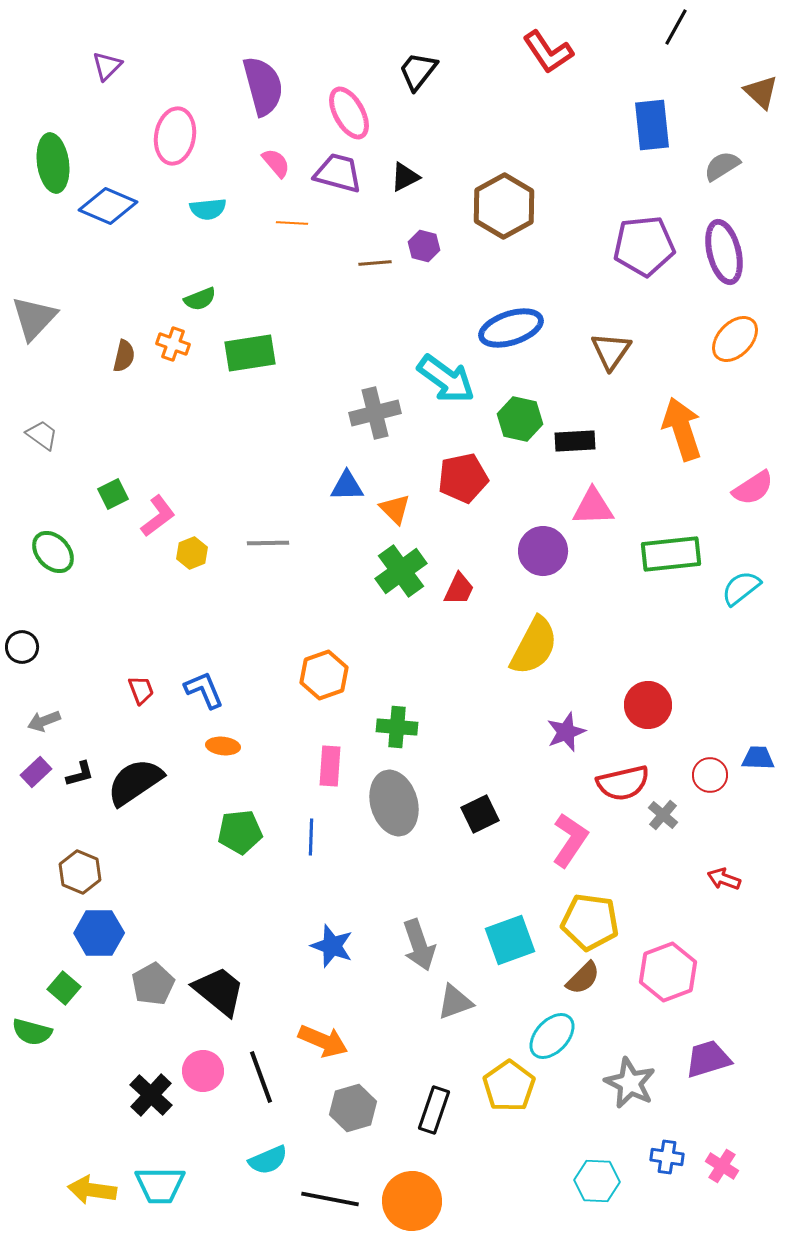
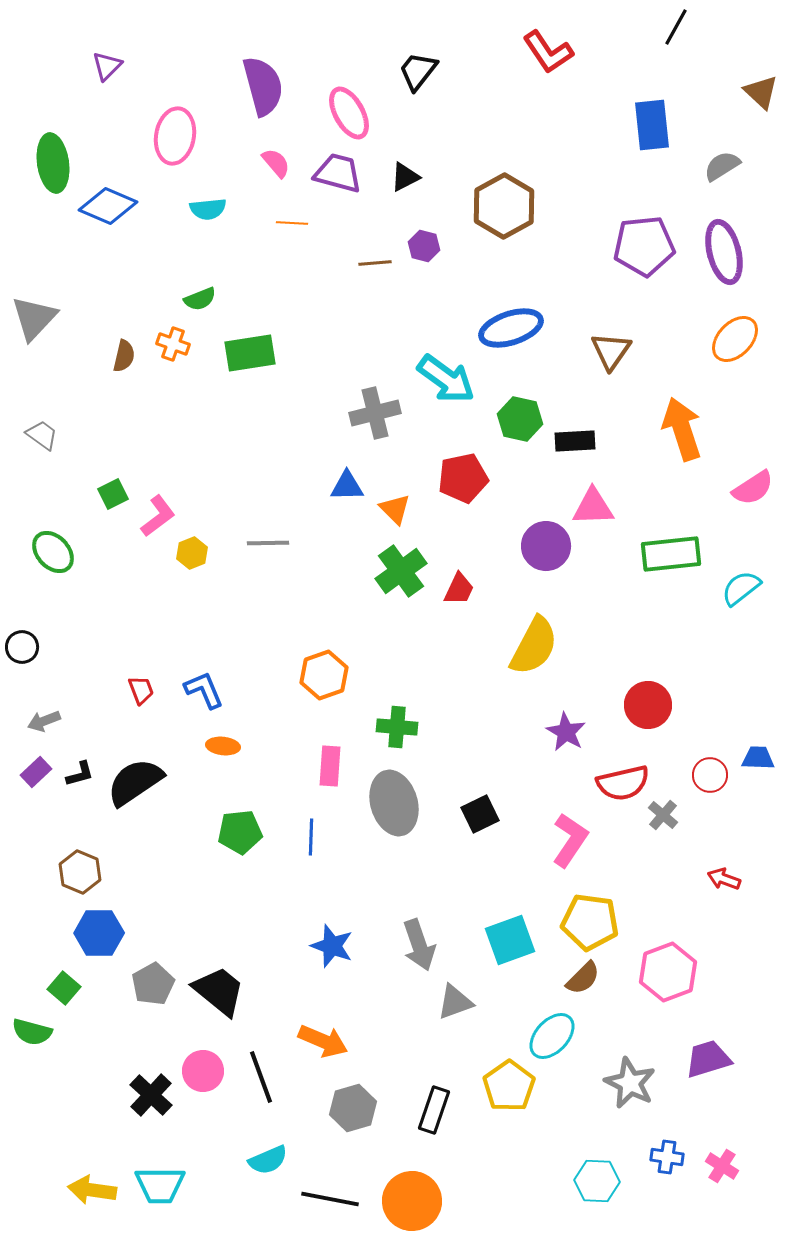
purple circle at (543, 551): moved 3 px right, 5 px up
purple star at (566, 732): rotated 21 degrees counterclockwise
